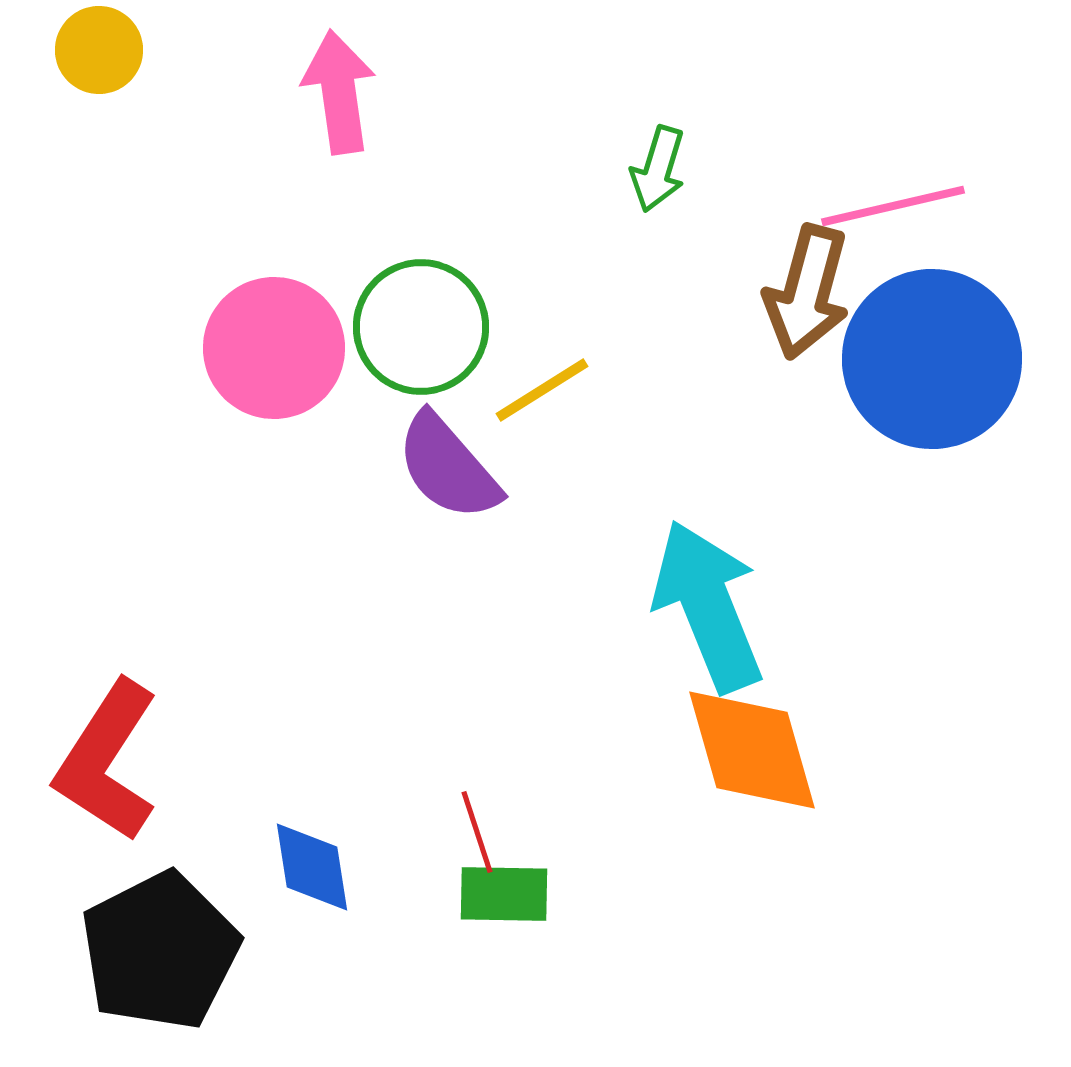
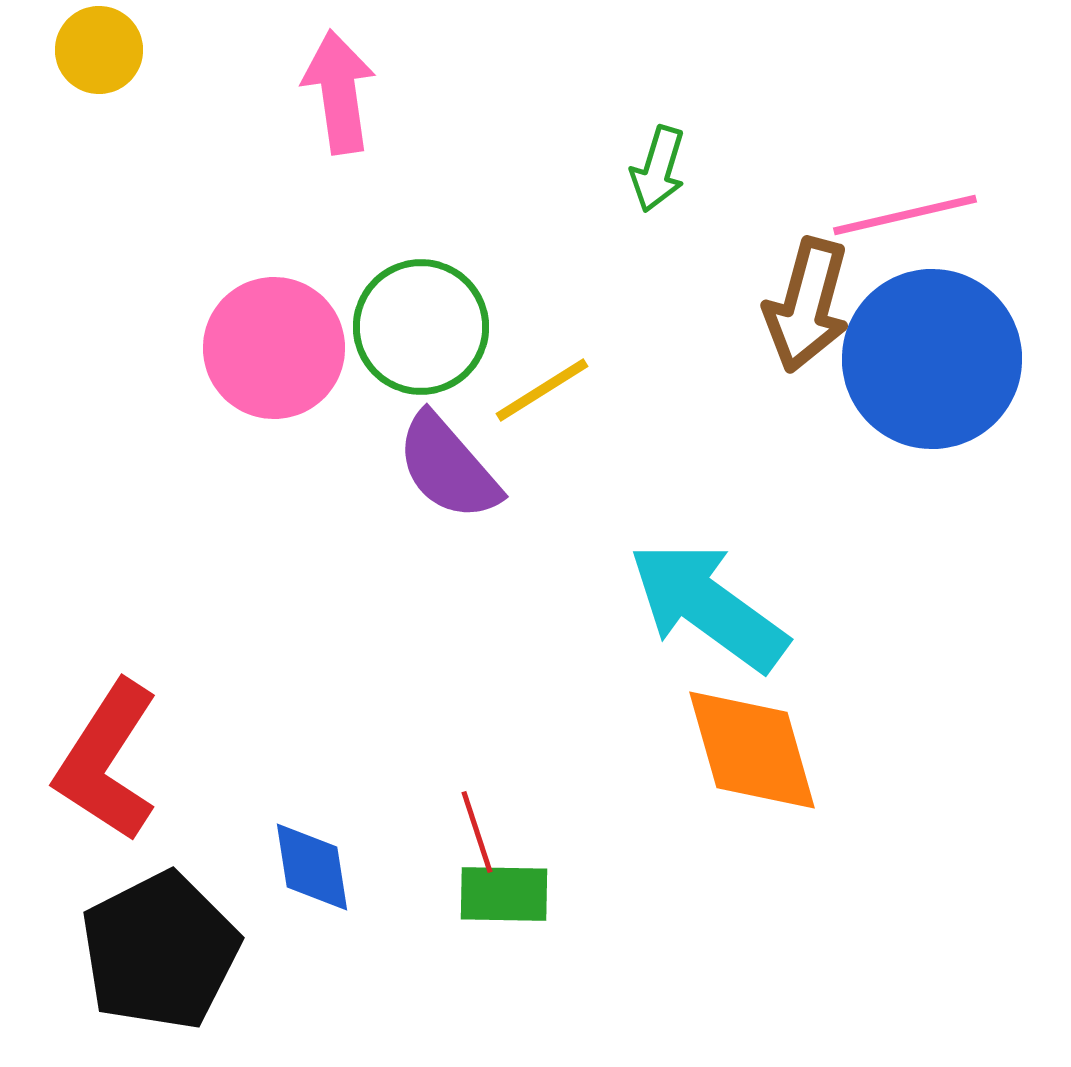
pink line: moved 12 px right, 9 px down
brown arrow: moved 13 px down
cyan arrow: rotated 32 degrees counterclockwise
